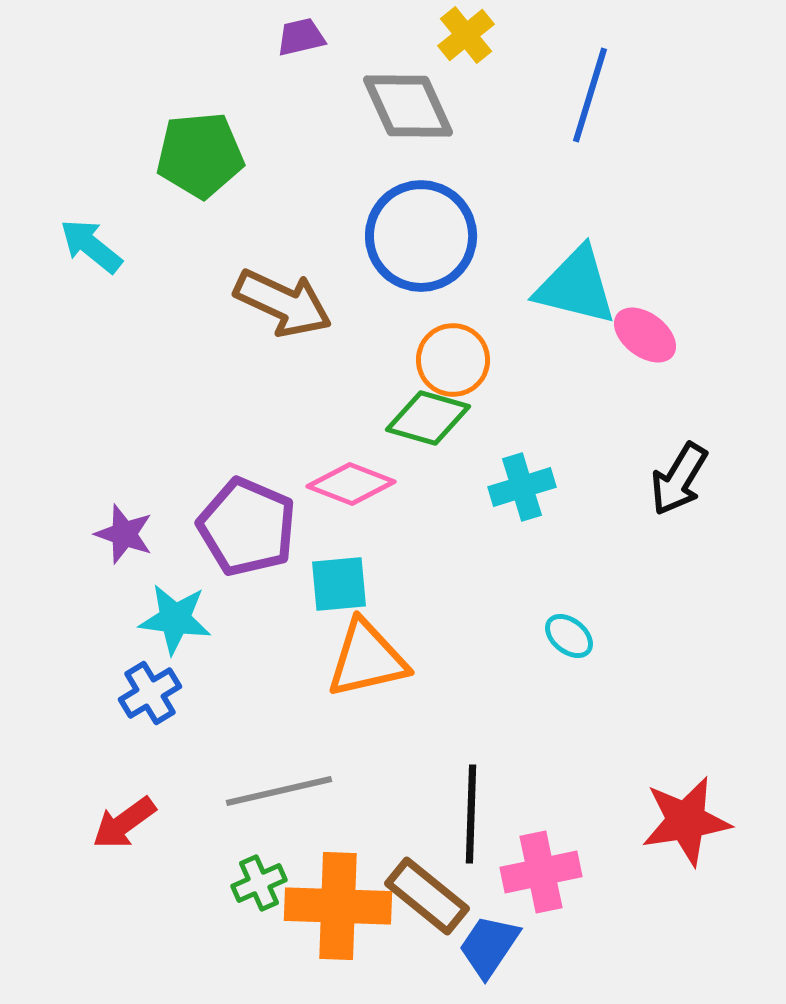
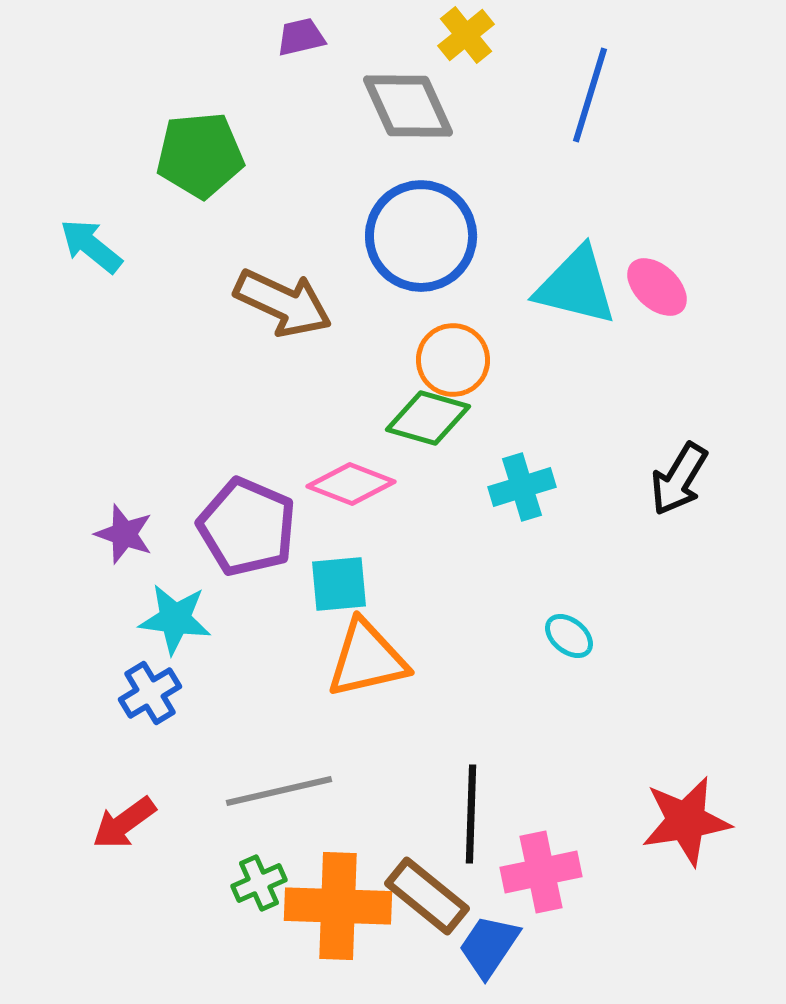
pink ellipse: moved 12 px right, 48 px up; rotated 6 degrees clockwise
